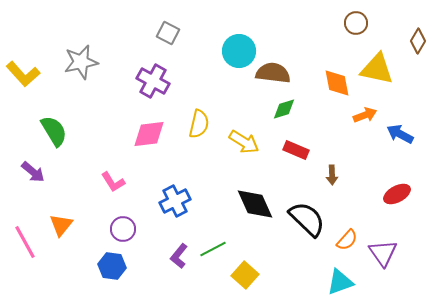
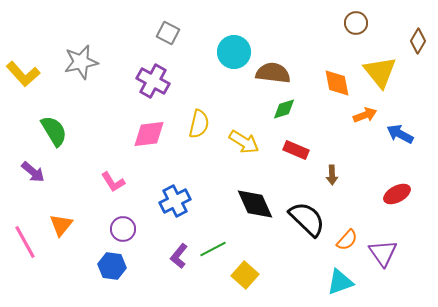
cyan circle: moved 5 px left, 1 px down
yellow triangle: moved 3 px right, 3 px down; rotated 39 degrees clockwise
